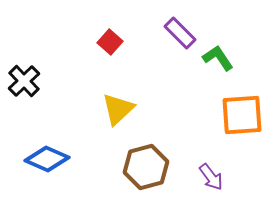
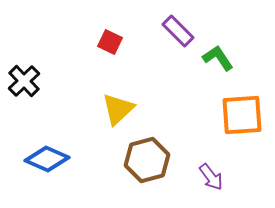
purple rectangle: moved 2 px left, 2 px up
red square: rotated 15 degrees counterclockwise
brown hexagon: moved 1 px right, 7 px up
